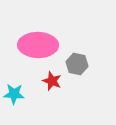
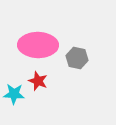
gray hexagon: moved 6 px up
red star: moved 14 px left
